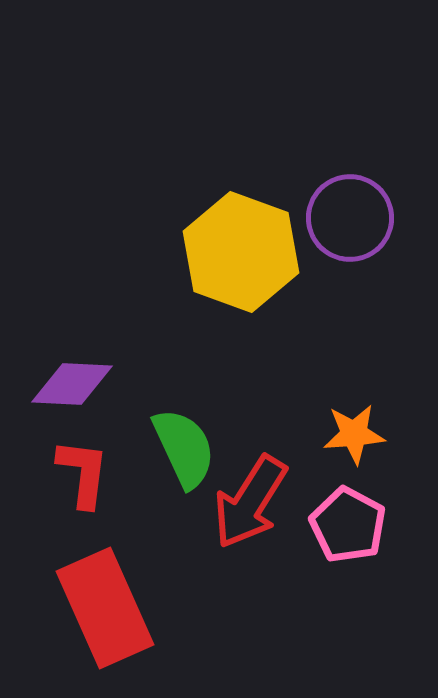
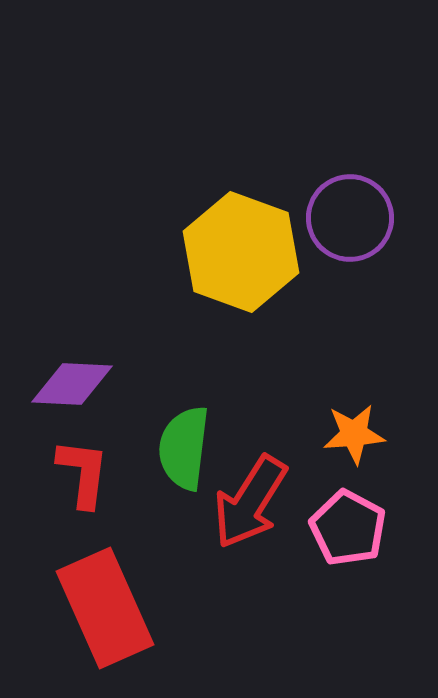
green semicircle: rotated 148 degrees counterclockwise
pink pentagon: moved 3 px down
